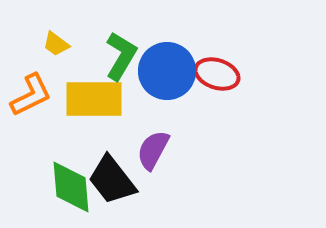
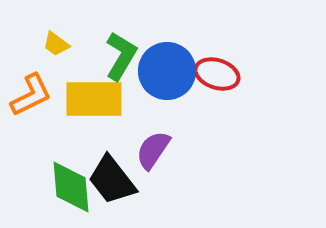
purple semicircle: rotated 6 degrees clockwise
